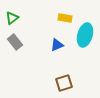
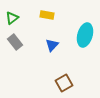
yellow rectangle: moved 18 px left, 3 px up
blue triangle: moved 5 px left; rotated 24 degrees counterclockwise
brown square: rotated 12 degrees counterclockwise
